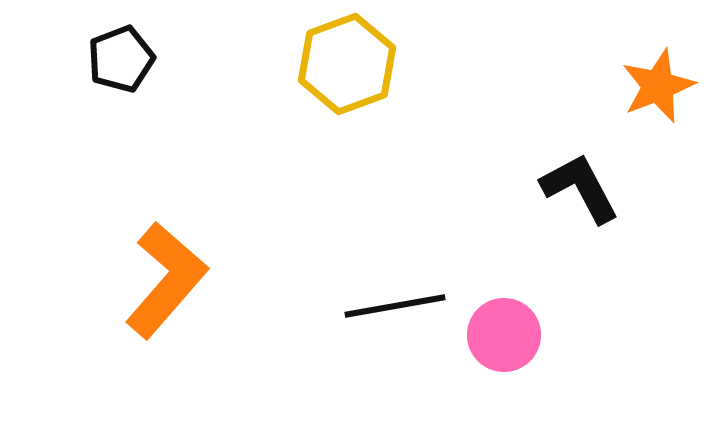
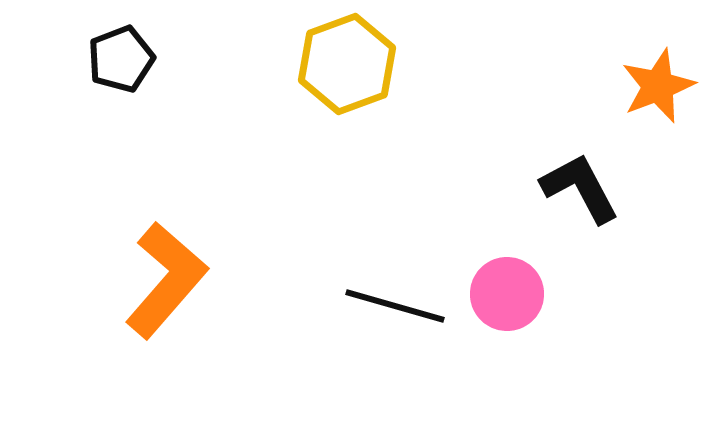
black line: rotated 26 degrees clockwise
pink circle: moved 3 px right, 41 px up
